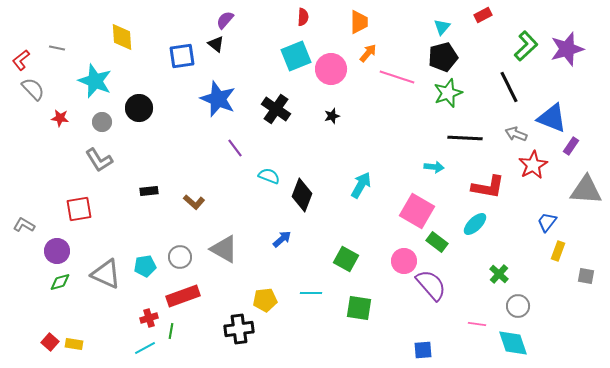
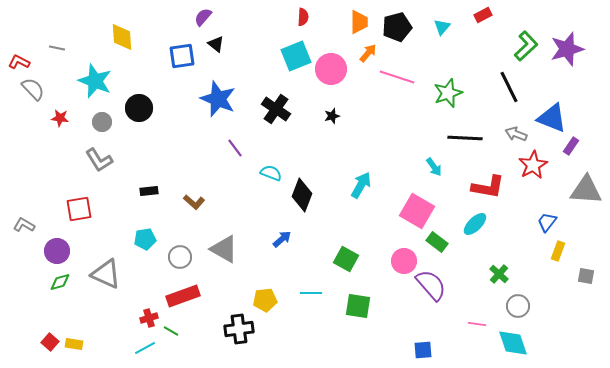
purple semicircle at (225, 20): moved 22 px left, 3 px up
black pentagon at (443, 57): moved 46 px left, 30 px up
red L-shape at (21, 60): moved 2 px left, 2 px down; rotated 65 degrees clockwise
cyan arrow at (434, 167): rotated 48 degrees clockwise
cyan semicircle at (269, 176): moved 2 px right, 3 px up
cyan pentagon at (145, 266): moved 27 px up
green square at (359, 308): moved 1 px left, 2 px up
green line at (171, 331): rotated 70 degrees counterclockwise
